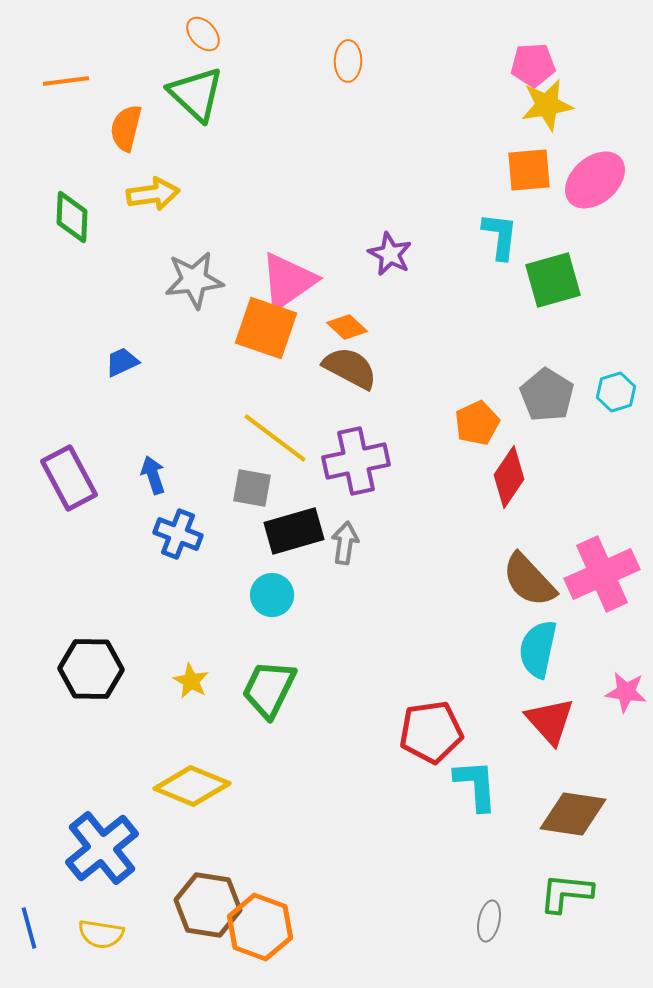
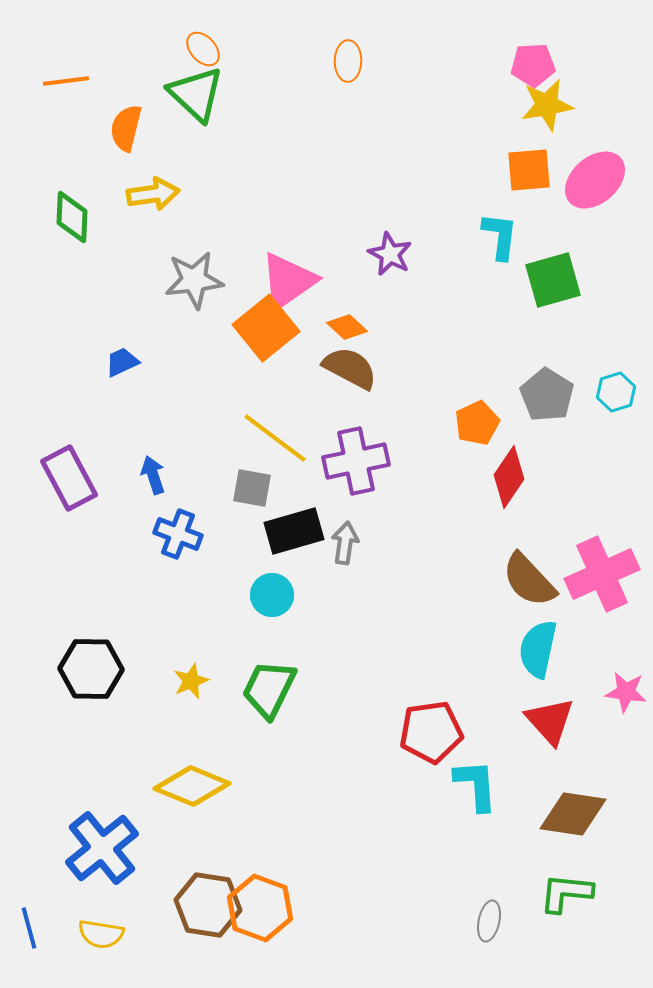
orange ellipse at (203, 34): moved 15 px down
orange square at (266, 328): rotated 32 degrees clockwise
yellow star at (191, 681): rotated 21 degrees clockwise
orange hexagon at (260, 927): moved 19 px up
